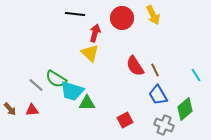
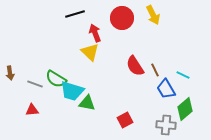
black line: rotated 24 degrees counterclockwise
red arrow: rotated 36 degrees counterclockwise
yellow triangle: moved 1 px up
cyan line: moved 13 px left; rotated 32 degrees counterclockwise
gray line: moved 1 px left, 1 px up; rotated 21 degrees counterclockwise
blue trapezoid: moved 8 px right, 6 px up
green triangle: rotated 12 degrees clockwise
brown arrow: moved 36 px up; rotated 32 degrees clockwise
gray cross: moved 2 px right; rotated 18 degrees counterclockwise
